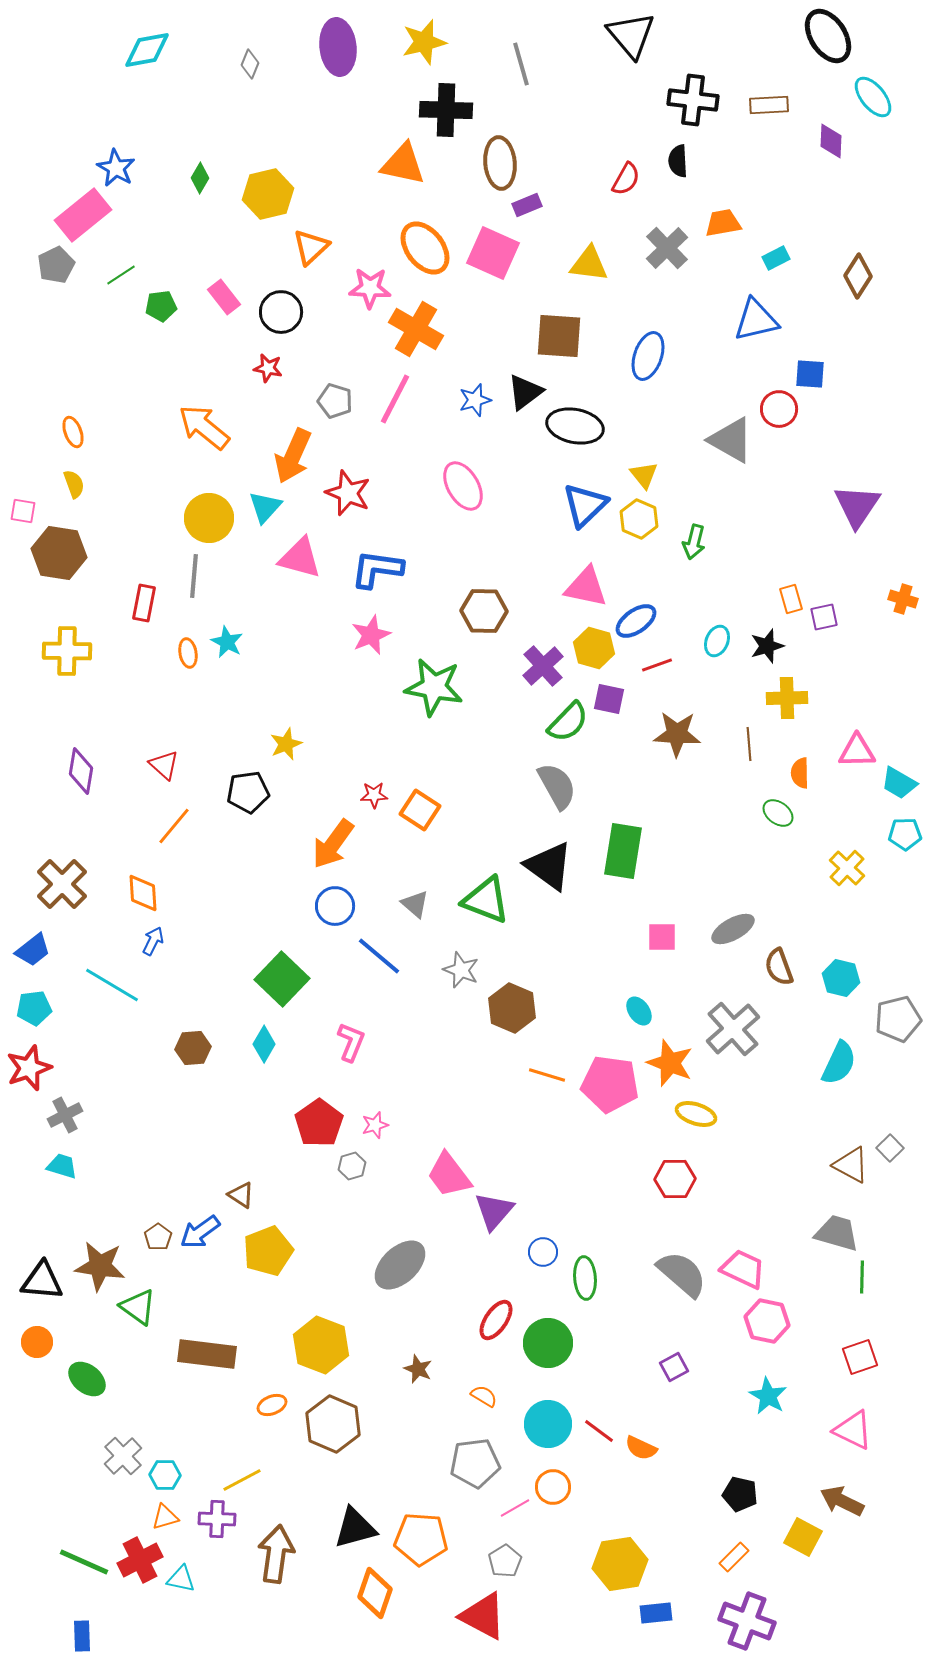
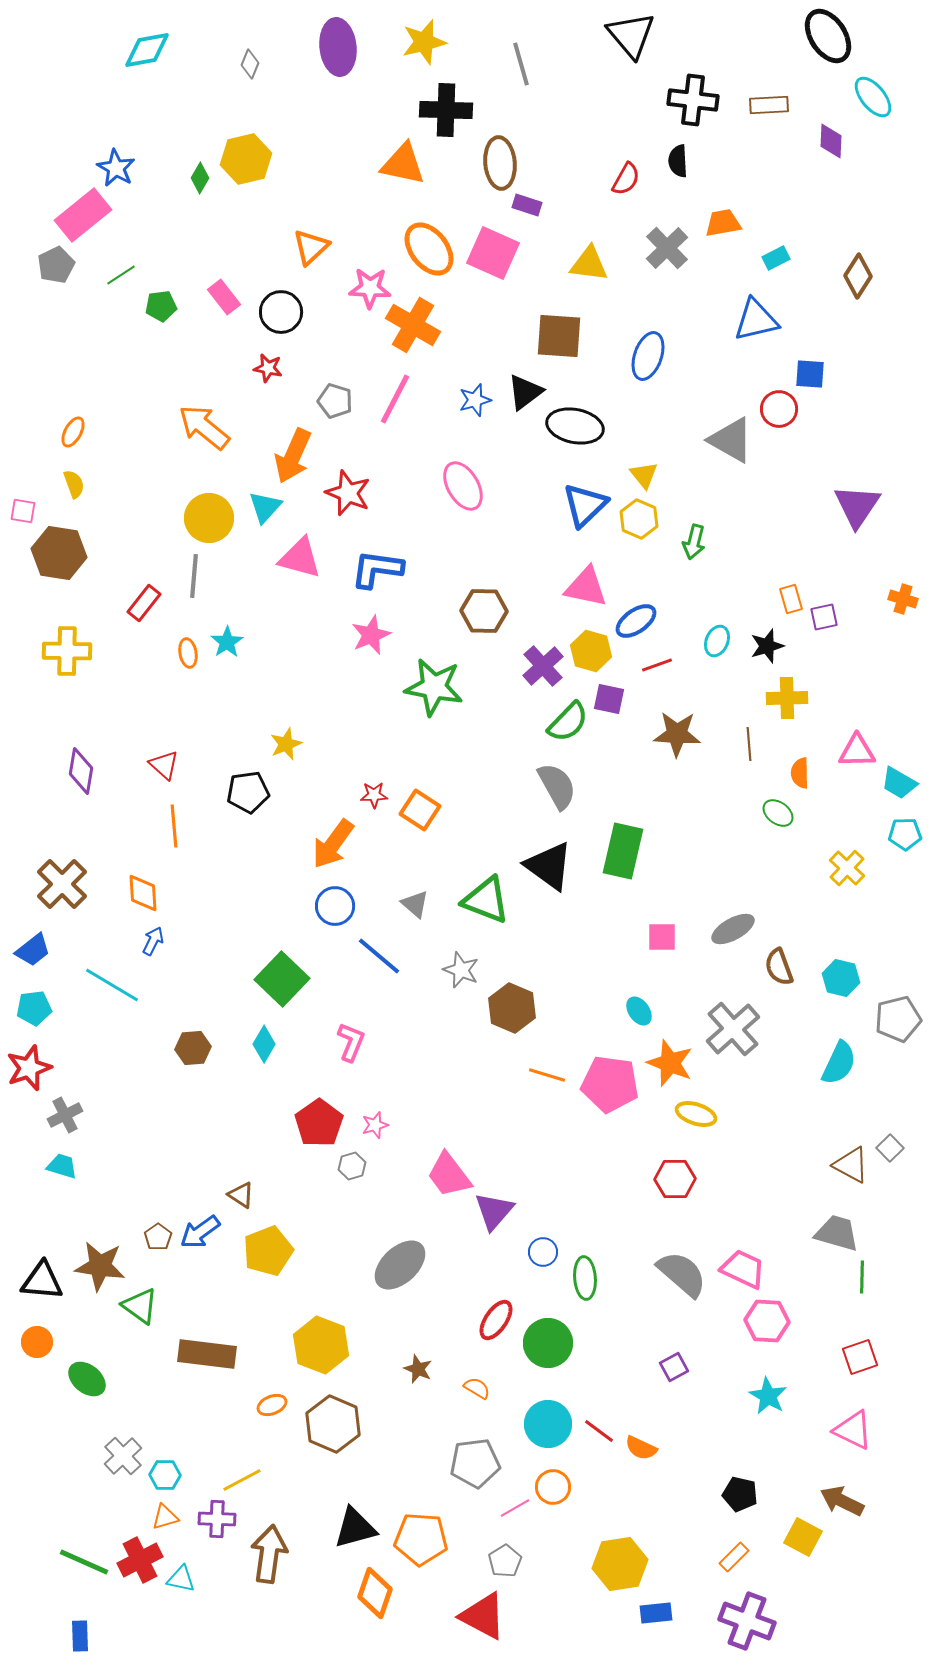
yellow hexagon at (268, 194): moved 22 px left, 35 px up
purple rectangle at (527, 205): rotated 40 degrees clockwise
orange ellipse at (425, 248): moved 4 px right, 1 px down
orange cross at (416, 329): moved 3 px left, 4 px up
orange ellipse at (73, 432): rotated 48 degrees clockwise
red rectangle at (144, 603): rotated 27 degrees clockwise
cyan star at (227, 642): rotated 12 degrees clockwise
yellow hexagon at (594, 648): moved 3 px left, 3 px down
orange line at (174, 826): rotated 45 degrees counterclockwise
green rectangle at (623, 851): rotated 4 degrees clockwise
green triangle at (138, 1307): moved 2 px right, 1 px up
pink hexagon at (767, 1321): rotated 9 degrees counterclockwise
orange semicircle at (484, 1396): moved 7 px left, 8 px up
brown arrow at (276, 1554): moved 7 px left
blue rectangle at (82, 1636): moved 2 px left
